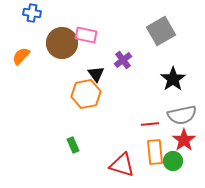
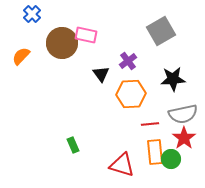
blue cross: moved 1 px down; rotated 36 degrees clockwise
purple cross: moved 5 px right, 1 px down
black triangle: moved 5 px right
black star: rotated 30 degrees clockwise
orange hexagon: moved 45 px right; rotated 8 degrees clockwise
gray semicircle: moved 1 px right, 1 px up
red star: moved 2 px up
green circle: moved 2 px left, 2 px up
